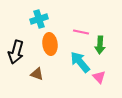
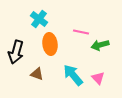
cyan cross: rotated 36 degrees counterclockwise
green arrow: rotated 72 degrees clockwise
cyan arrow: moved 7 px left, 13 px down
pink triangle: moved 1 px left, 1 px down
